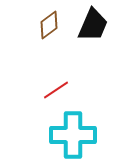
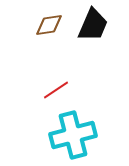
brown diamond: rotated 28 degrees clockwise
cyan cross: rotated 15 degrees counterclockwise
